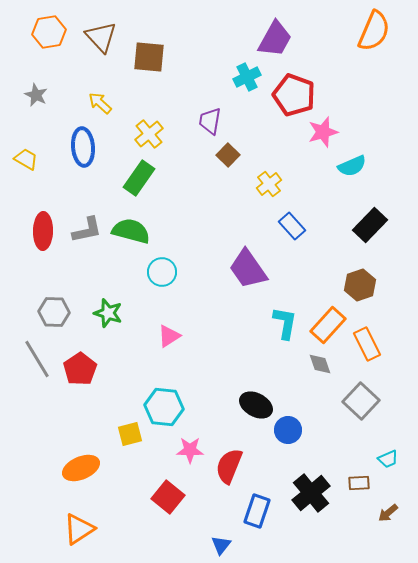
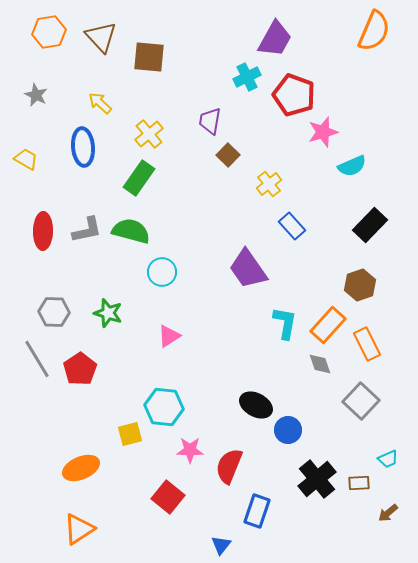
black cross at (311, 493): moved 6 px right, 14 px up
